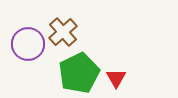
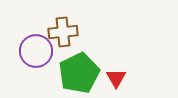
brown cross: rotated 36 degrees clockwise
purple circle: moved 8 px right, 7 px down
